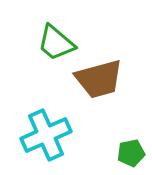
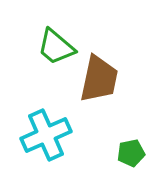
green trapezoid: moved 4 px down
brown trapezoid: rotated 63 degrees counterclockwise
